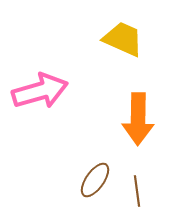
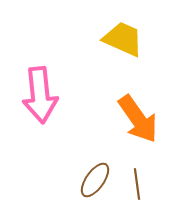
pink arrow: moved 4 px down; rotated 100 degrees clockwise
orange arrow: rotated 36 degrees counterclockwise
brown line: moved 7 px up
